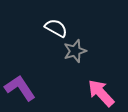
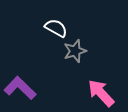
purple L-shape: rotated 12 degrees counterclockwise
